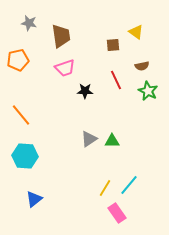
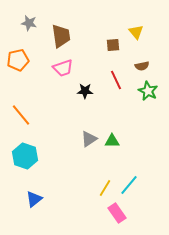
yellow triangle: rotated 14 degrees clockwise
pink trapezoid: moved 2 px left
cyan hexagon: rotated 15 degrees clockwise
